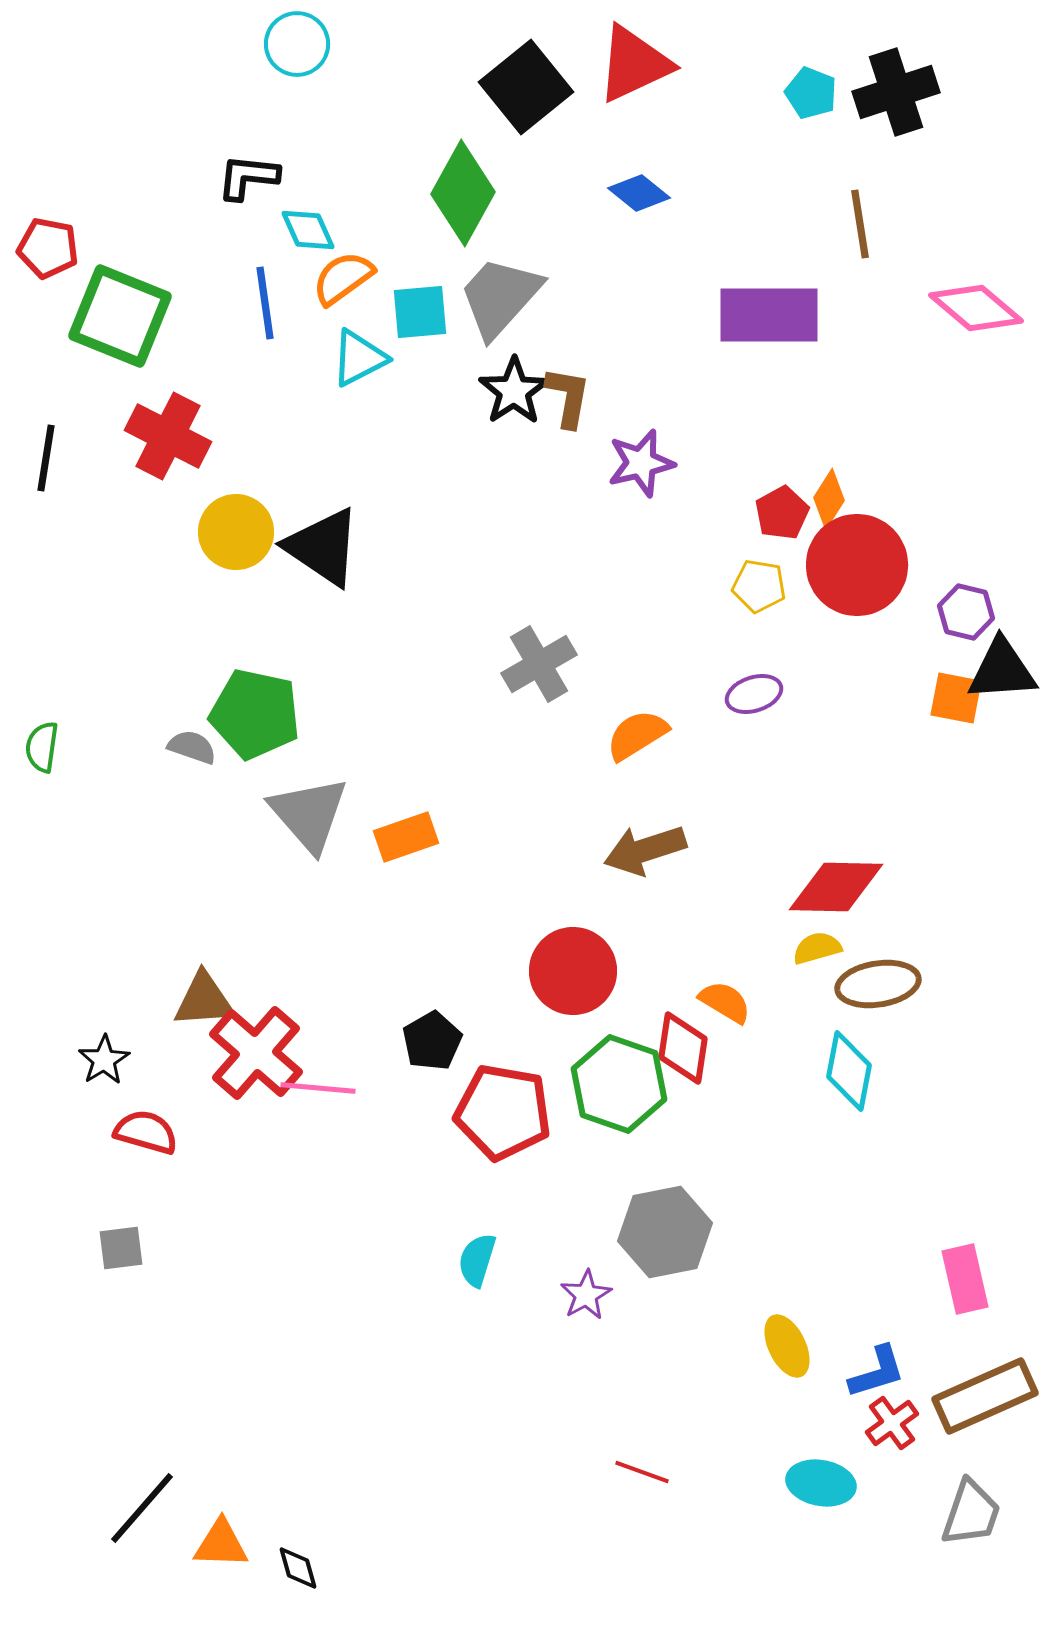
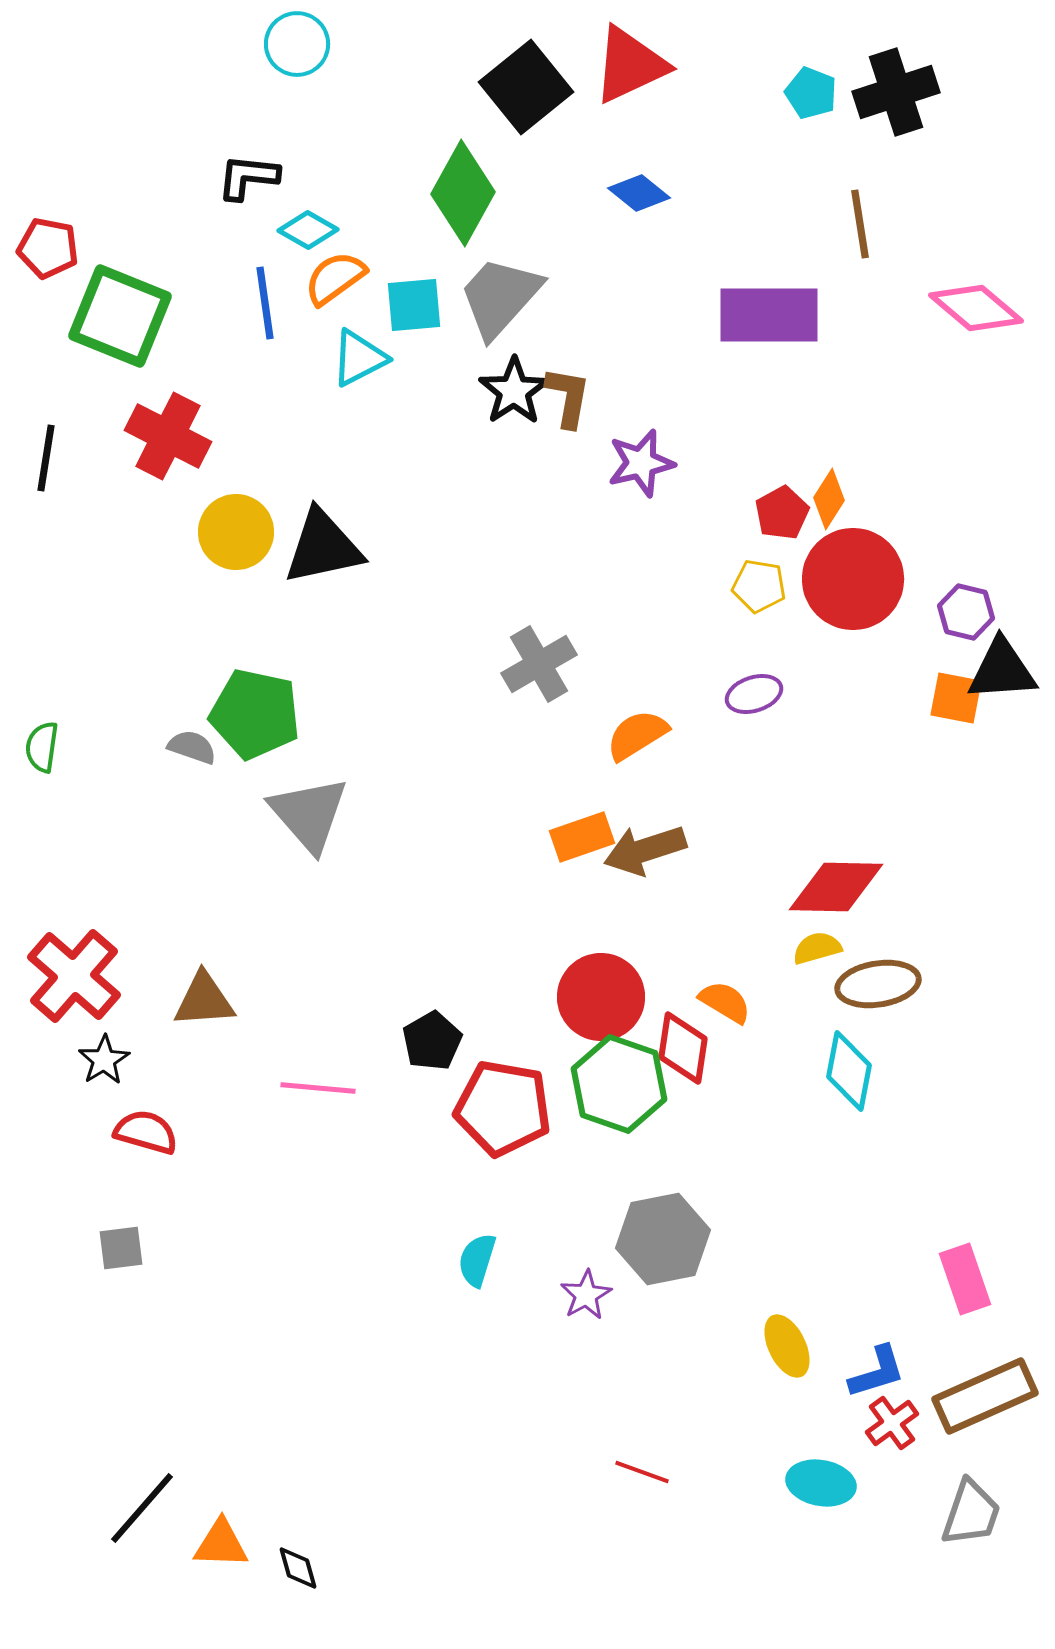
red triangle at (634, 64): moved 4 px left, 1 px down
cyan diamond at (308, 230): rotated 36 degrees counterclockwise
orange semicircle at (343, 278): moved 8 px left
cyan square at (420, 312): moved 6 px left, 7 px up
black triangle at (323, 547): rotated 46 degrees counterclockwise
red circle at (857, 565): moved 4 px left, 14 px down
orange rectangle at (406, 837): moved 176 px right
red circle at (573, 971): moved 28 px right, 26 px down
red cross at (256, 1053): moved 182 px left, 77 px up
red pentagon at (503, 1112): moved 4 px up
gray hexagon at (665, 1232): moved 2 px left, 7 px down
pink rectangle at (965, 1279): rotated 6 degrees counterclockwise
